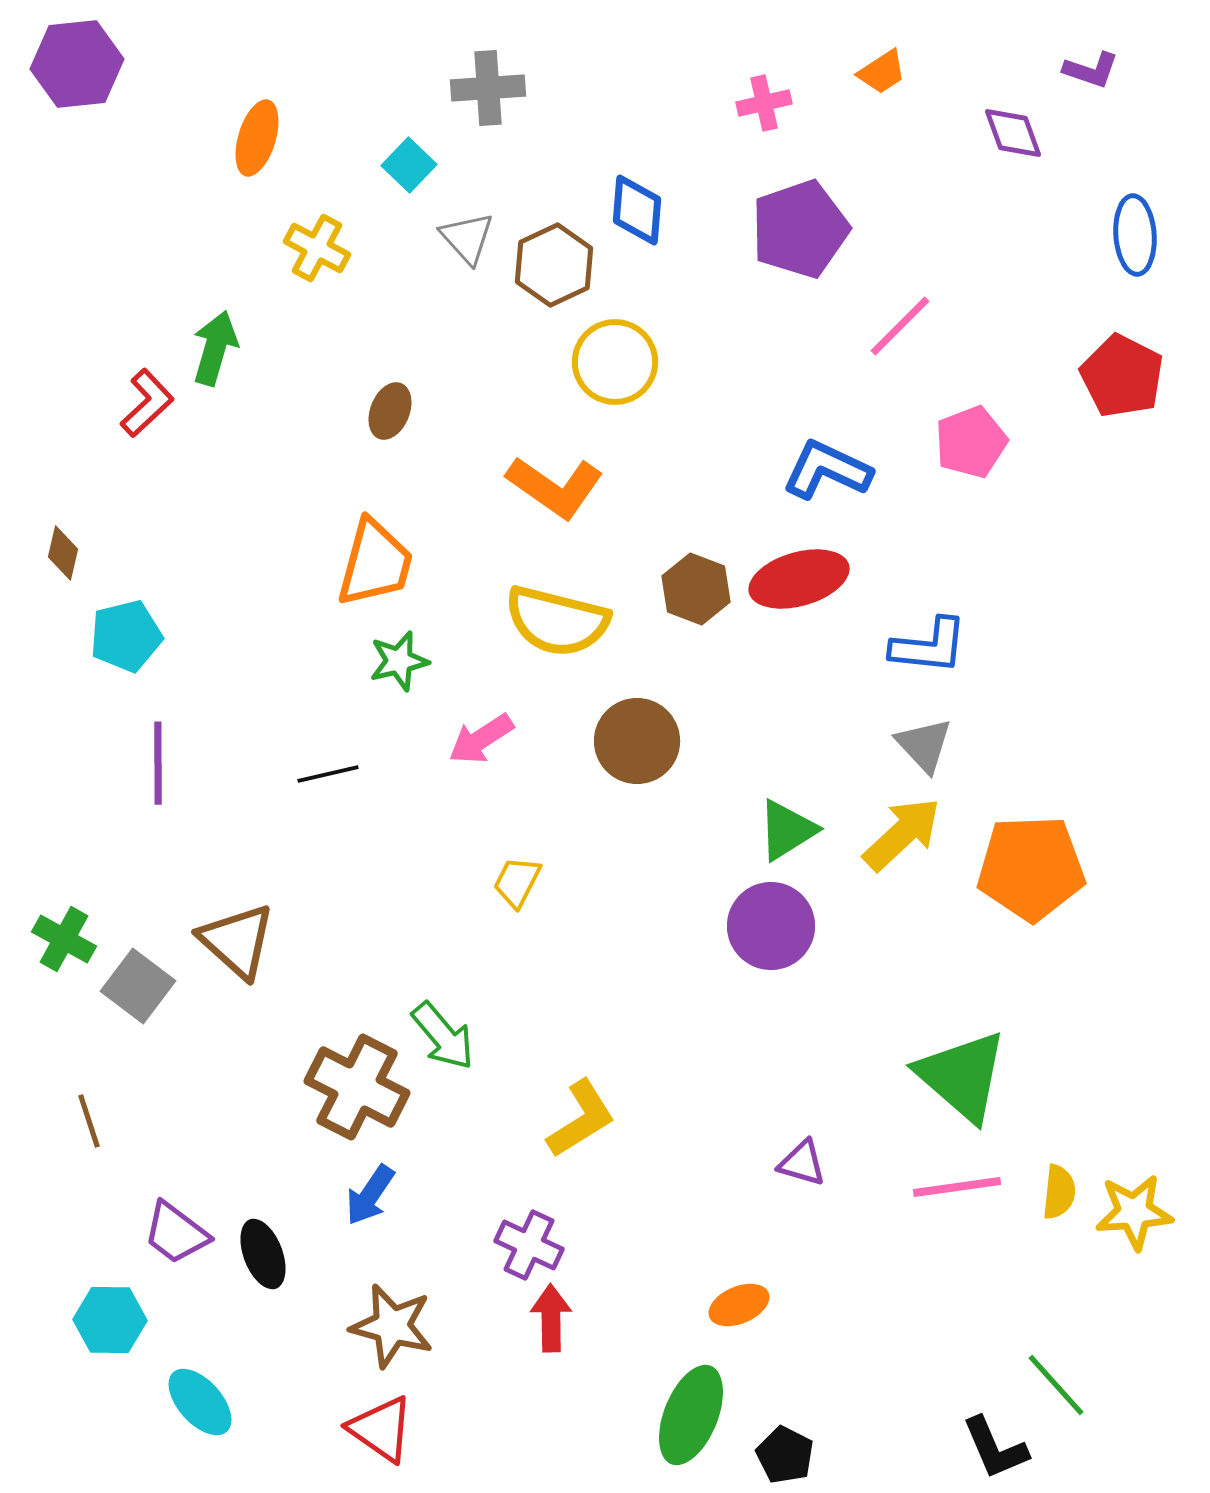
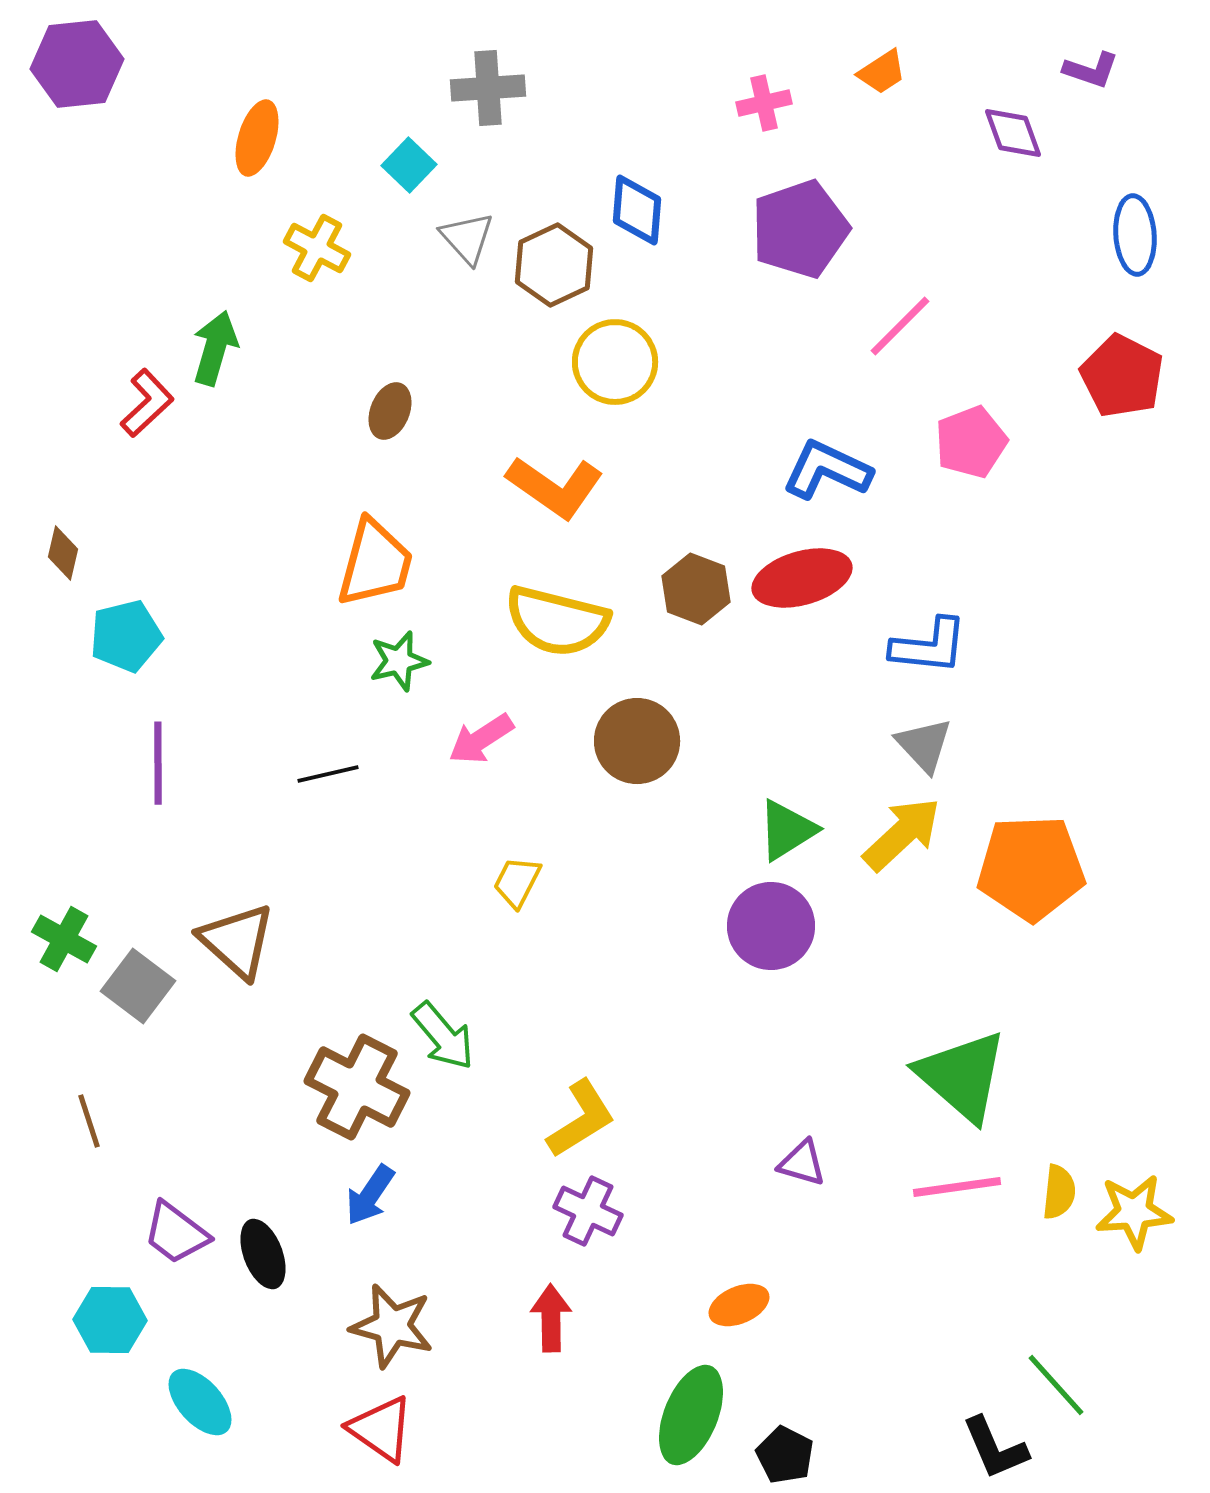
red ellipse at (799, 579): moved 3 px right, 1 px up
purple cross at (529, 1245): moved 59 px right, 34 px up
